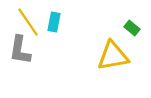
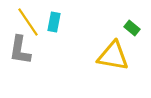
yellow triangle: rotated 20 degrees clockwise
